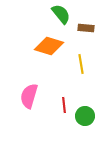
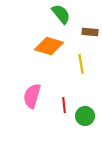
brown rectangle: moved 4 px right, 4 px down
pink semicircle: moved 3 px right
